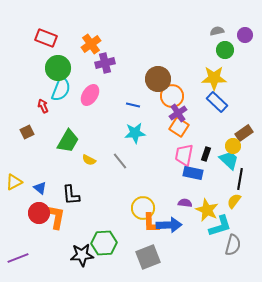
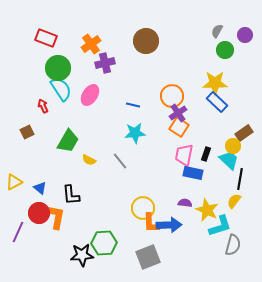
gray semicircle at (217, 31): rotated 48 degrees counterclockwise
yellow star at (214, 78): moved 1 px right, 5 px down
brown circle at (158, 79): moved 12 px left, 38 px up
cyan semicircle at (61, 89): rotated 55 degrees counterclockwise
purple line at (18, 258): moved 26 px up; rotated 45 degrees counterclockwise
